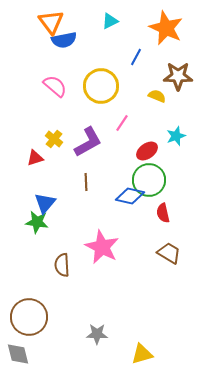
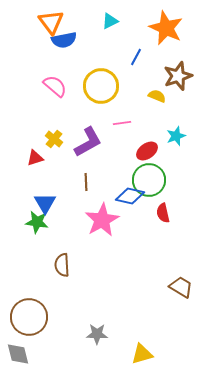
brown star: rotated 20 degrees counterclockwise
pink line: rotated 48 degrees clockwise
blue triangle: rotated 10 degrees counterclockwise
pink star: moved 27 px up; rotated 16 degrees clockwise
brown trapezoid: moved 12 px right, 34 px down
